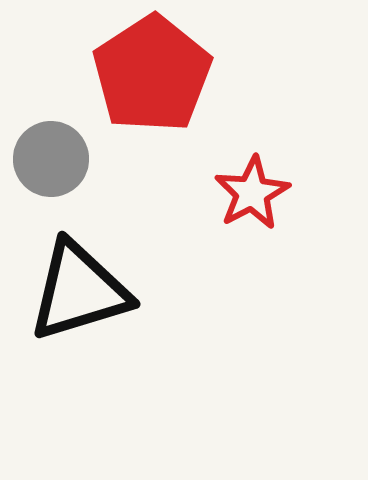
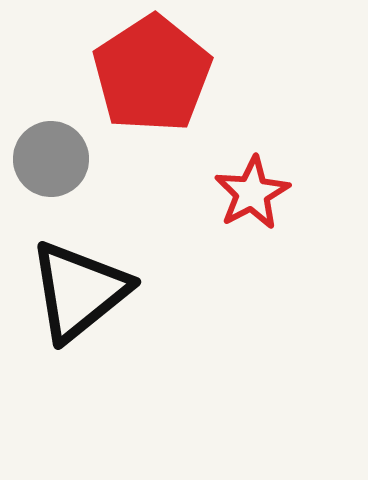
black triangle: rotated 22 degrees counterclockwise
